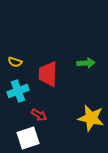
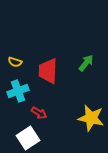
green arrow: rotated 48 degrees counterclockwise
red trapezoid: moved 3 px up
red arrow: moved 2 px up
white square: rotated 15 degrees counterclockwise
